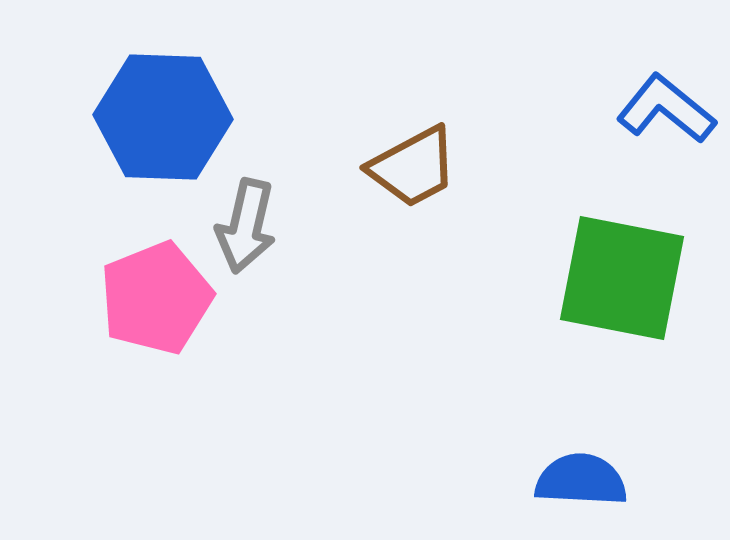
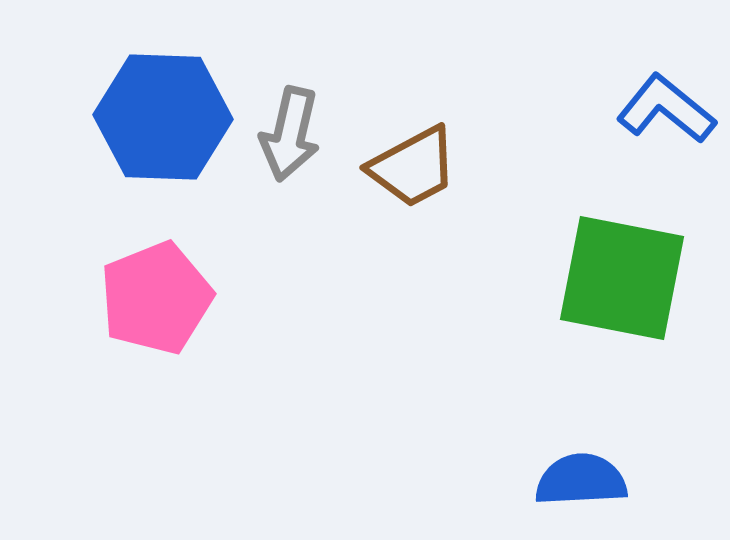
gray arrow: moved 44 px right, 92 px up
blue semicircle: rotated 6 degrees counterclockwise
